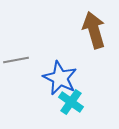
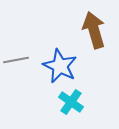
blue star: moved 12 px up
